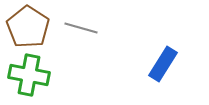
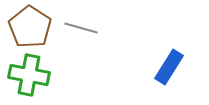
brown pentagon: moved 2 px right
blue rectangle: moved 6 px right, 3 px down
